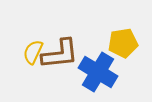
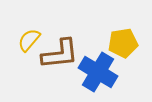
yellow semicircle: moved 4 px left, 12 px up; rotated 15 degrees clockwise
